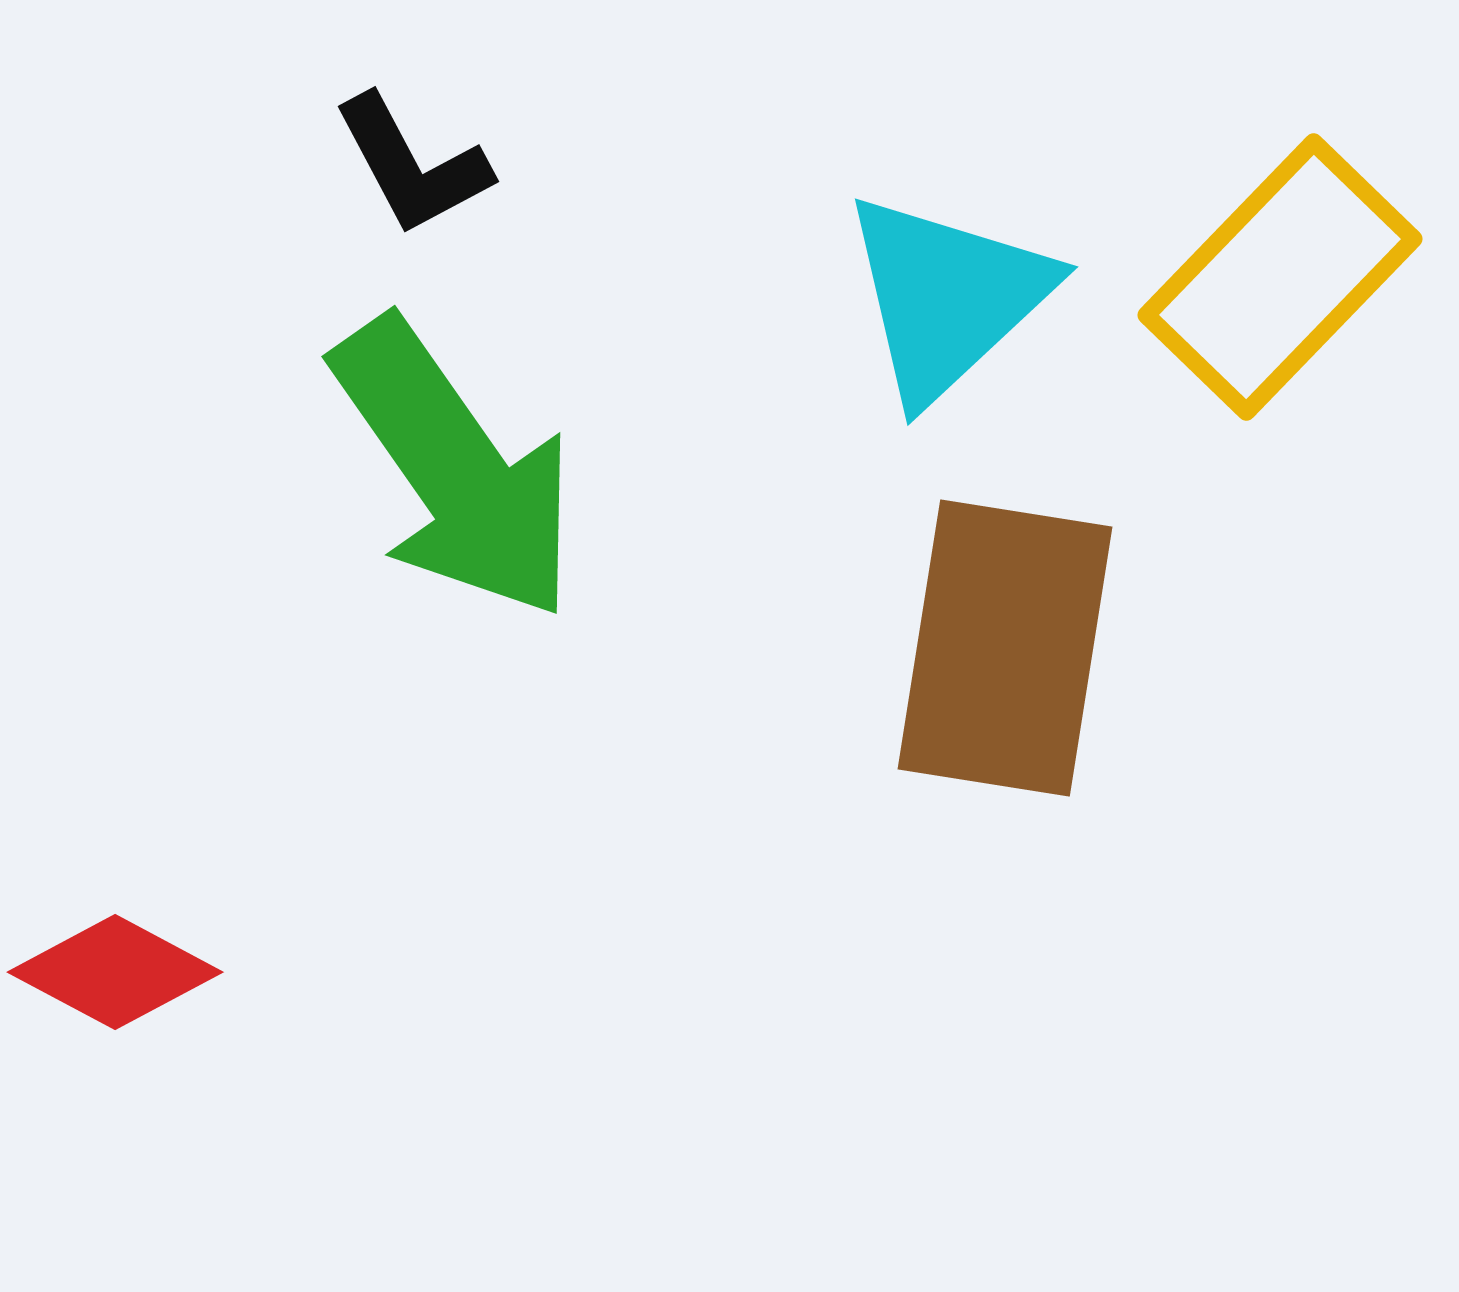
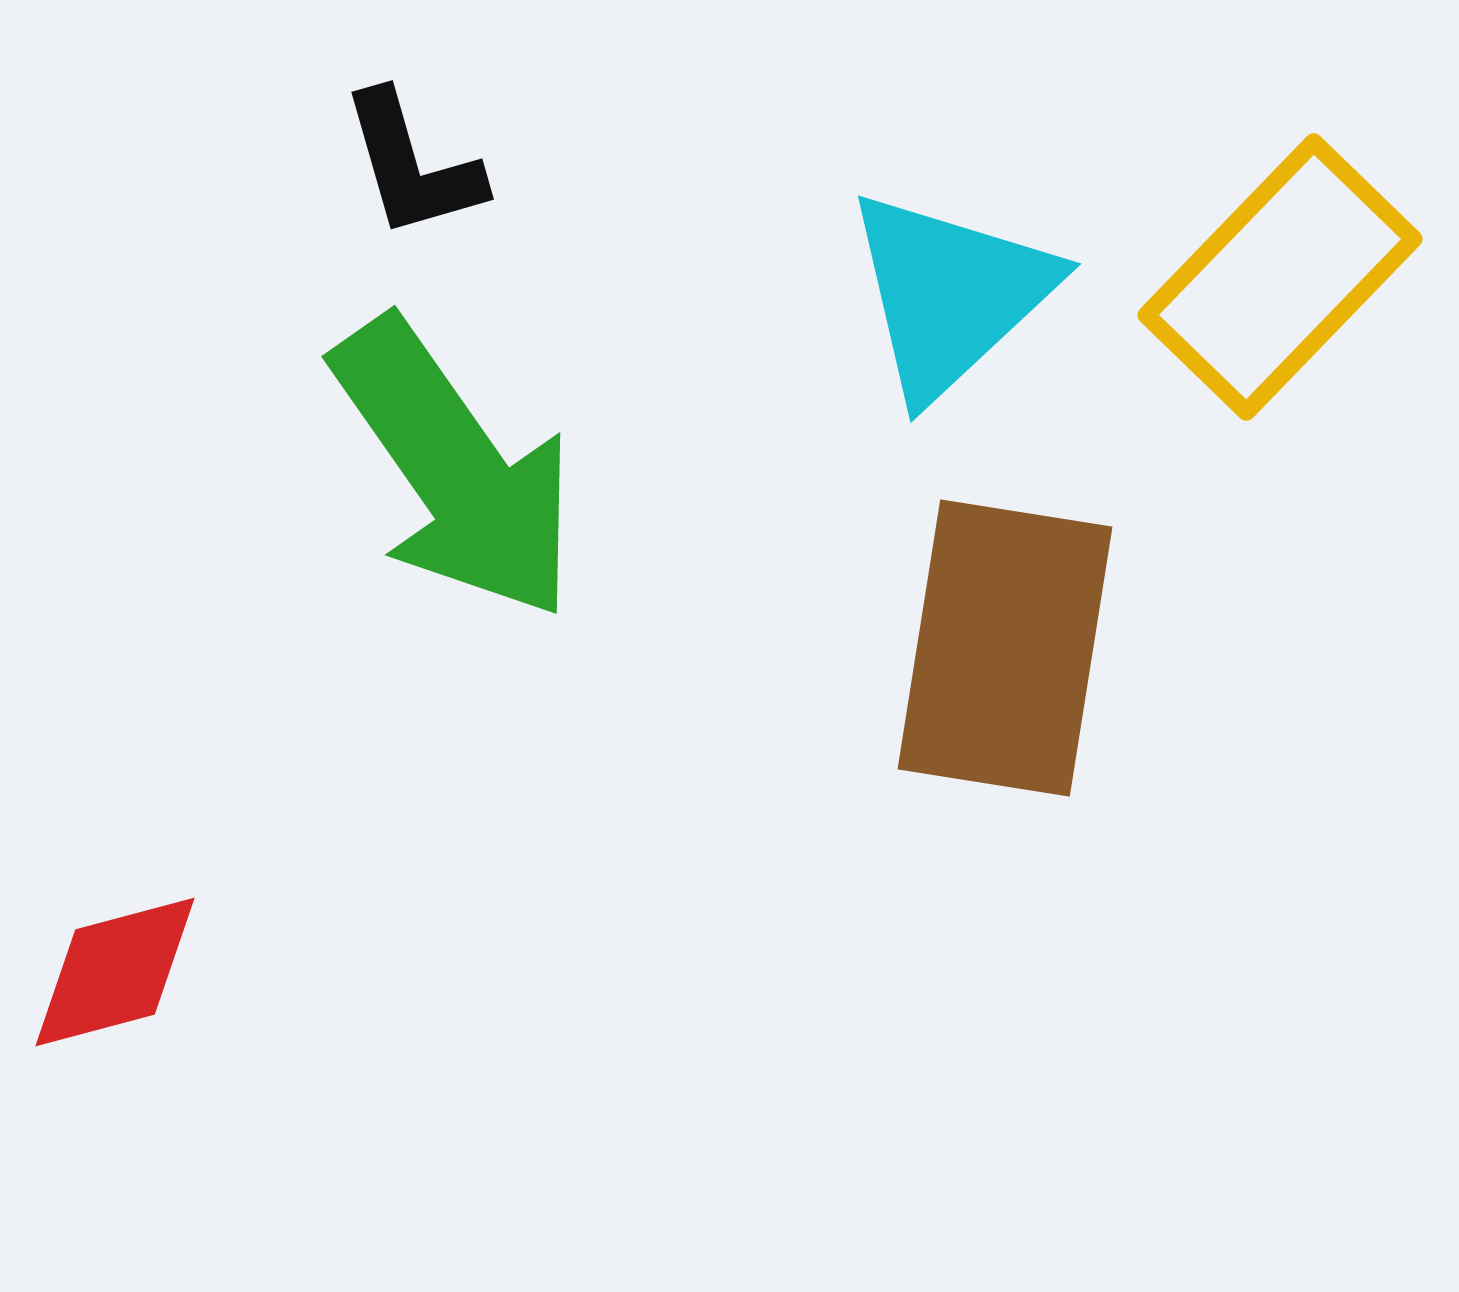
black L-shape: rotated 12 degrees clockwise
cyan triangle: moved 3 px right, 3 px up
red diamond: rotated 43 degrees counterclockwise
